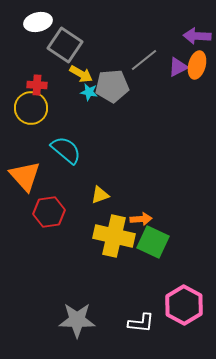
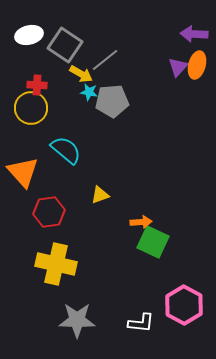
white ellipse: moved 9 px left, 13 px down
purple arrow: moved 3 px left, 2 px up
gray line: moved 39 px left
purple triangle: rotated 20 degrees counterclockwise
gray pentagon: moved 15 px down
orange triangle: moved 2 px left, 4 px up
orange arrow: moved 3 px down
yellow cross: moved 58 px left, 28 px down
